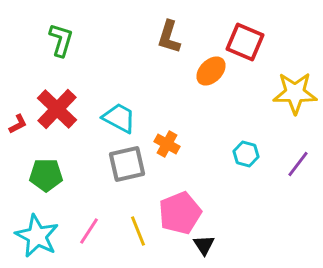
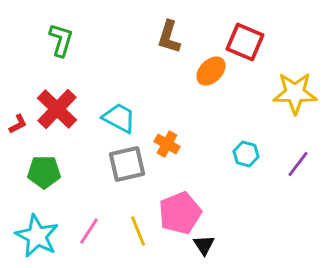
green pentagon: moved 2 px left, 3 px up
